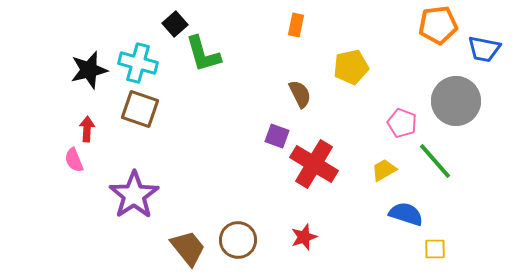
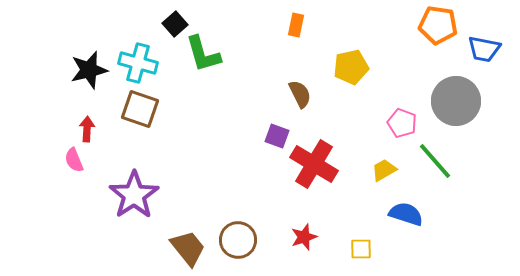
orange pentagon: rotated 15 degrees clockwise
yellow square: moved 74 px left
